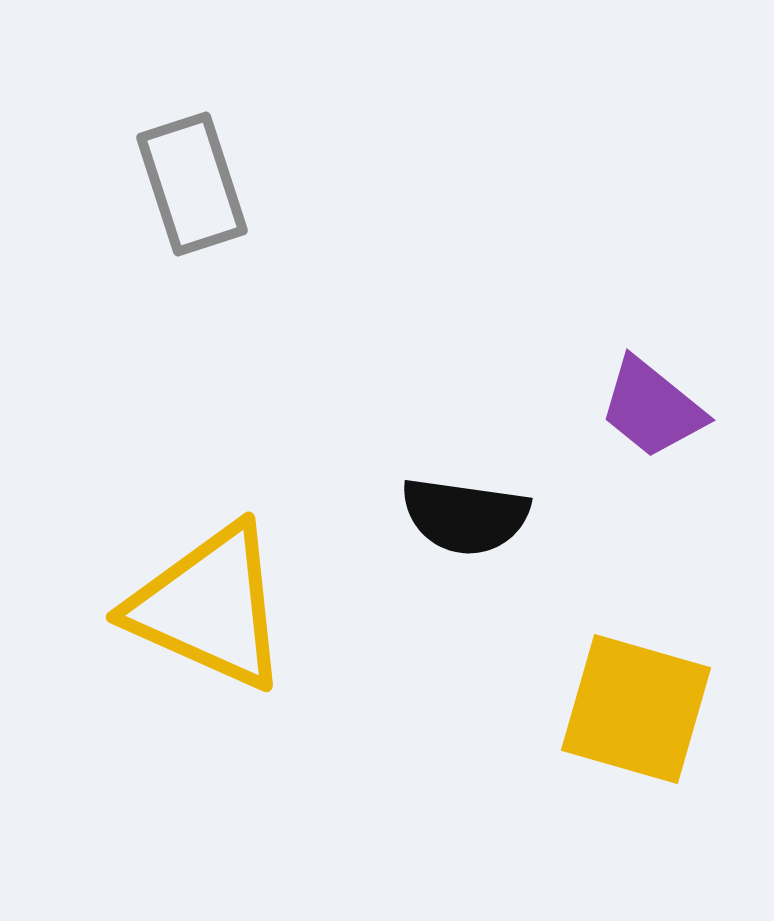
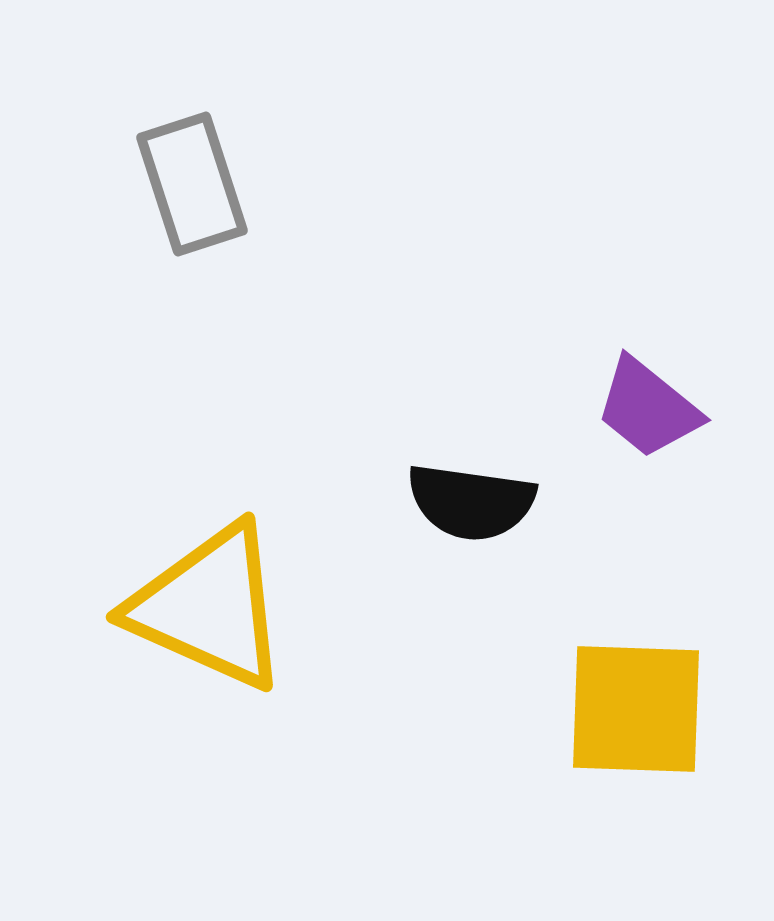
purple trapezoid: moved 4 px left
black semicircle: moved 6 px right, 14 px up
yellow square: rotated 14 degrees counterclockwise
